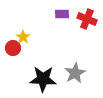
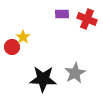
red circle: moved 1 px left, 1 px up
